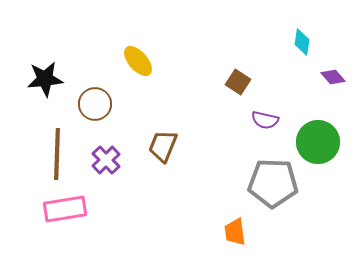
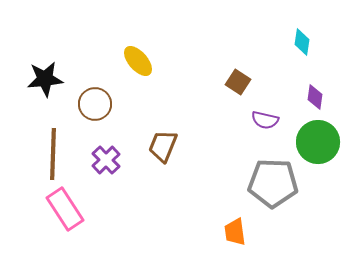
purple diamond: moved 18 px left, 20 px down; rotated 50 degrees clockwise
brown line: moved 4 px left
pink rectangle: rotated 66 degrees clockwise
